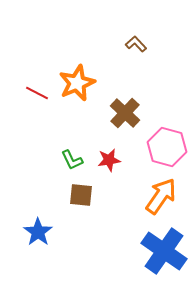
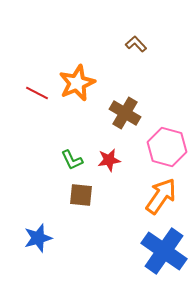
brown cross: rotated 12 degrees counterclockwise
blue star: moved 6 px down; rotated 20 degrees clockwise
